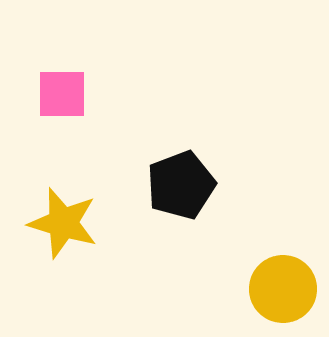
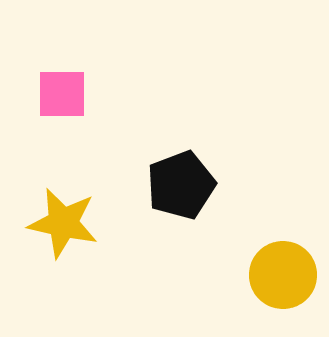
yellow star: rotated 4 degrees counterclockwise
yellow circle: moved 14 px up
